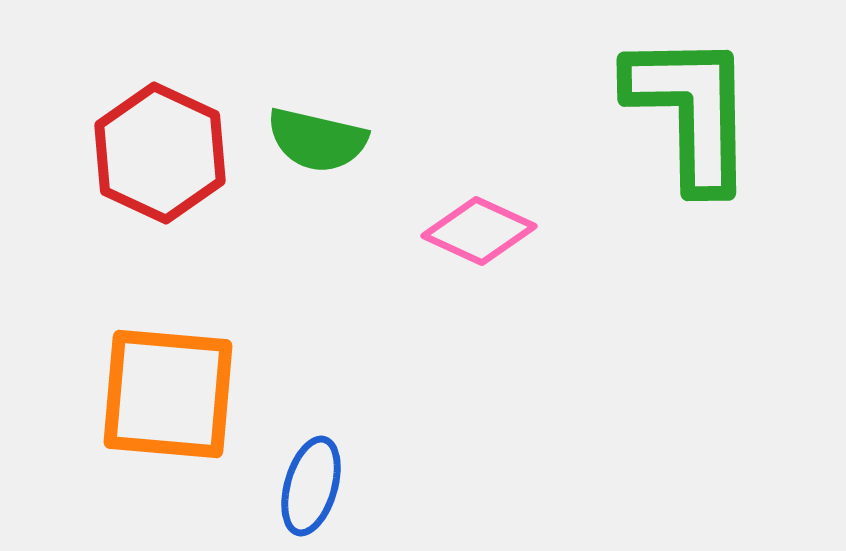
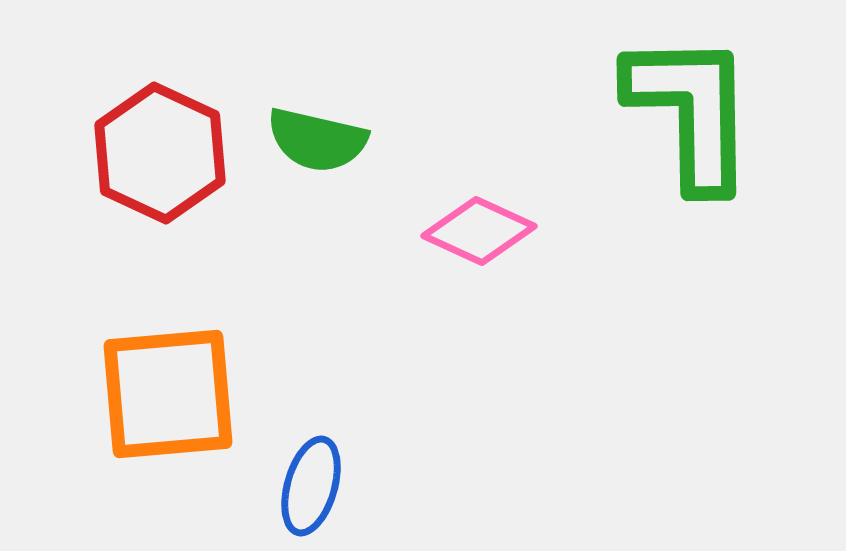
orange square: rotated 10 degrees counterclockwise
